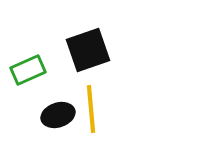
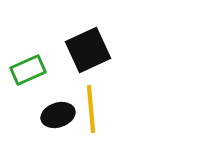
black square: rotated 6 degrees counterclockwise
